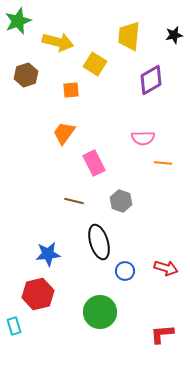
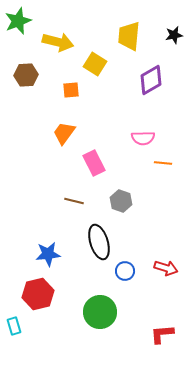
brown hexagon: rotated 15 degrees clockwise
